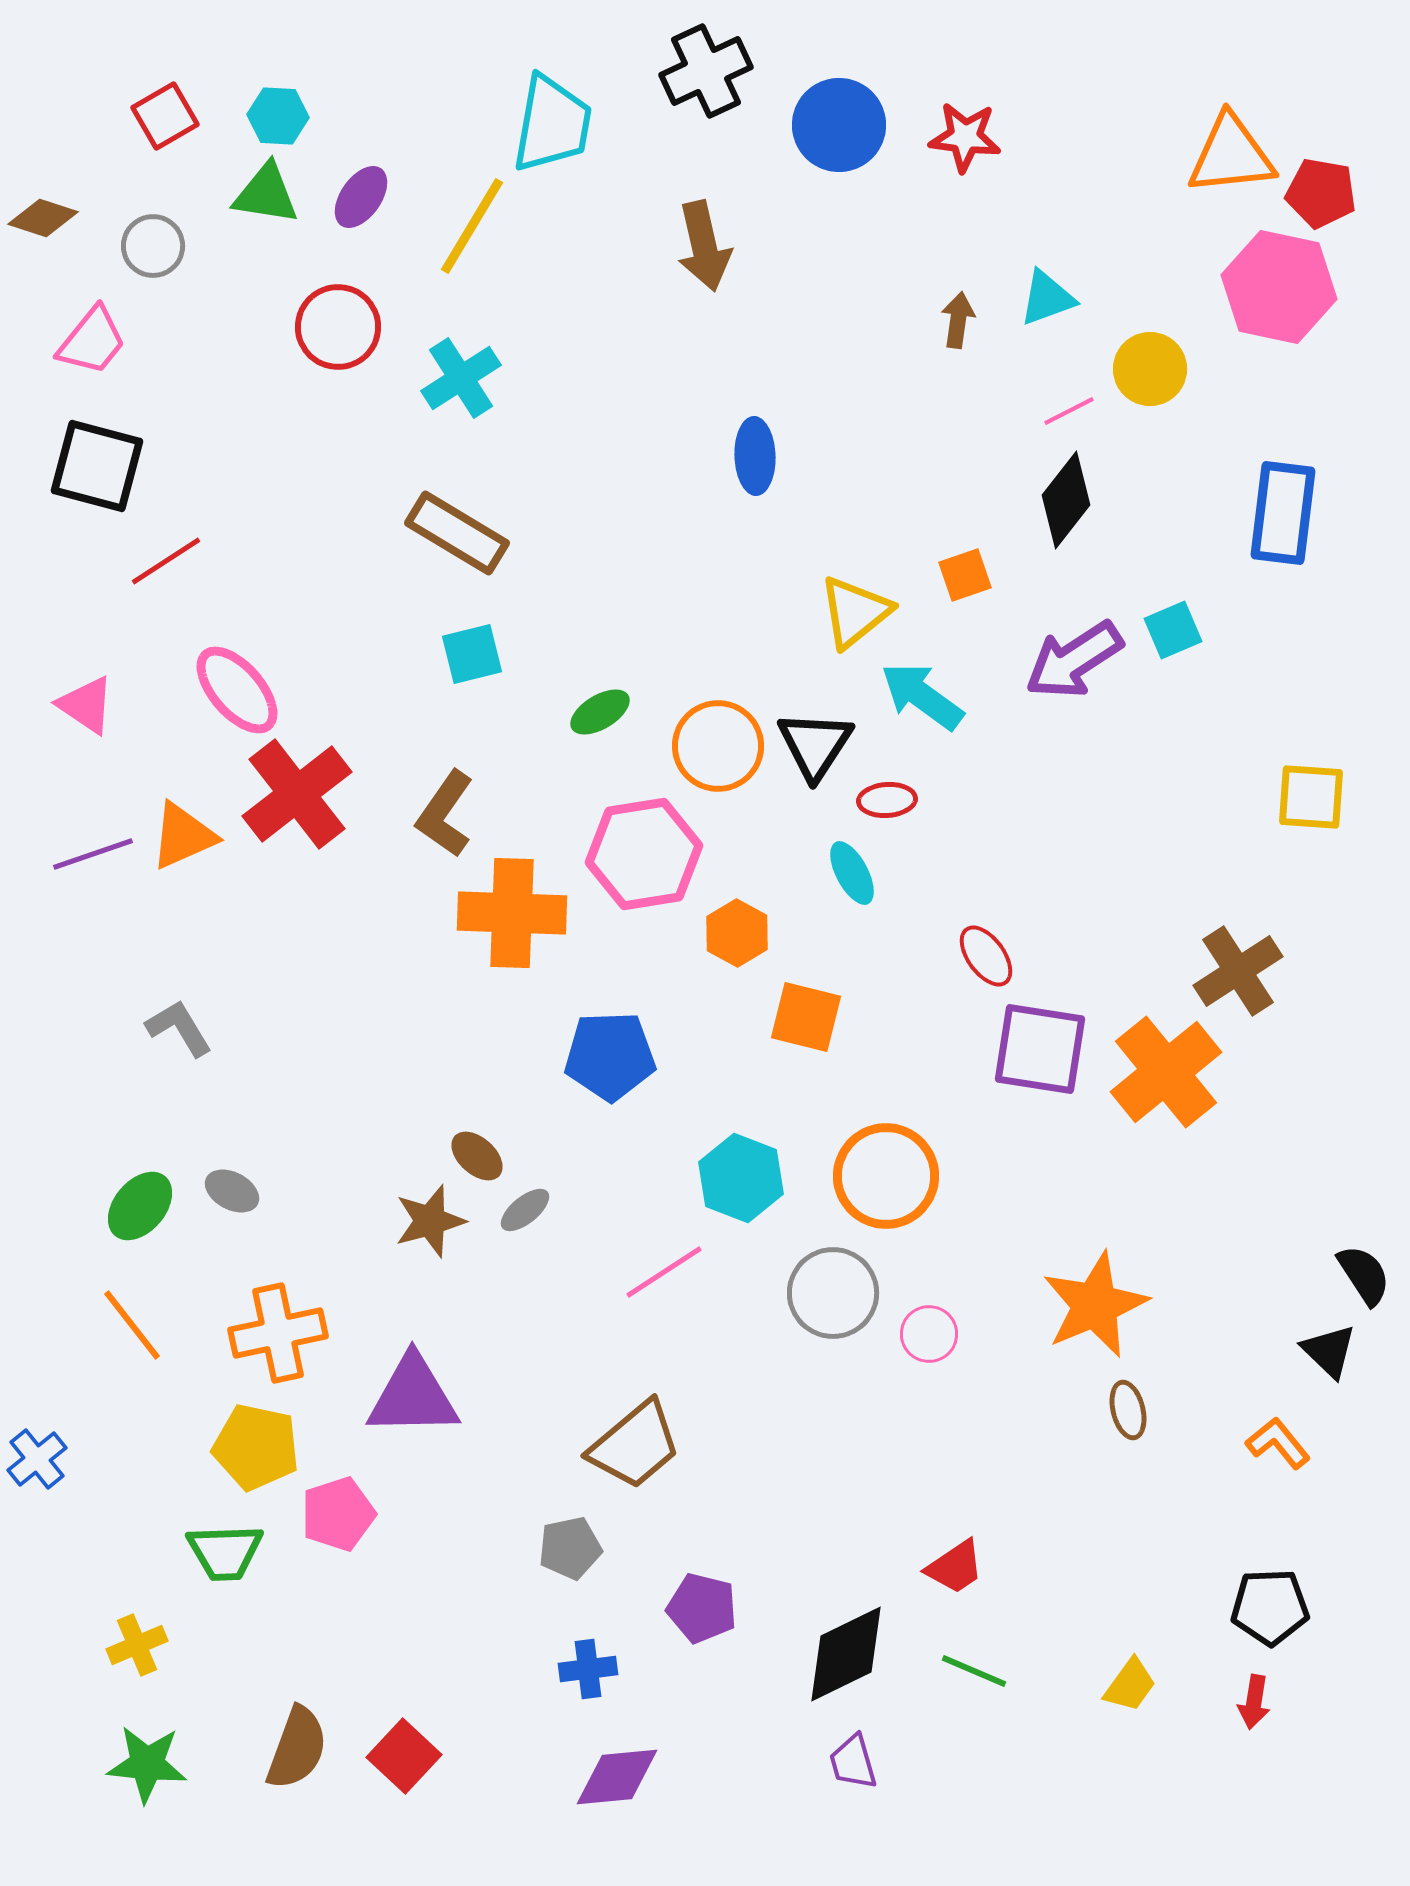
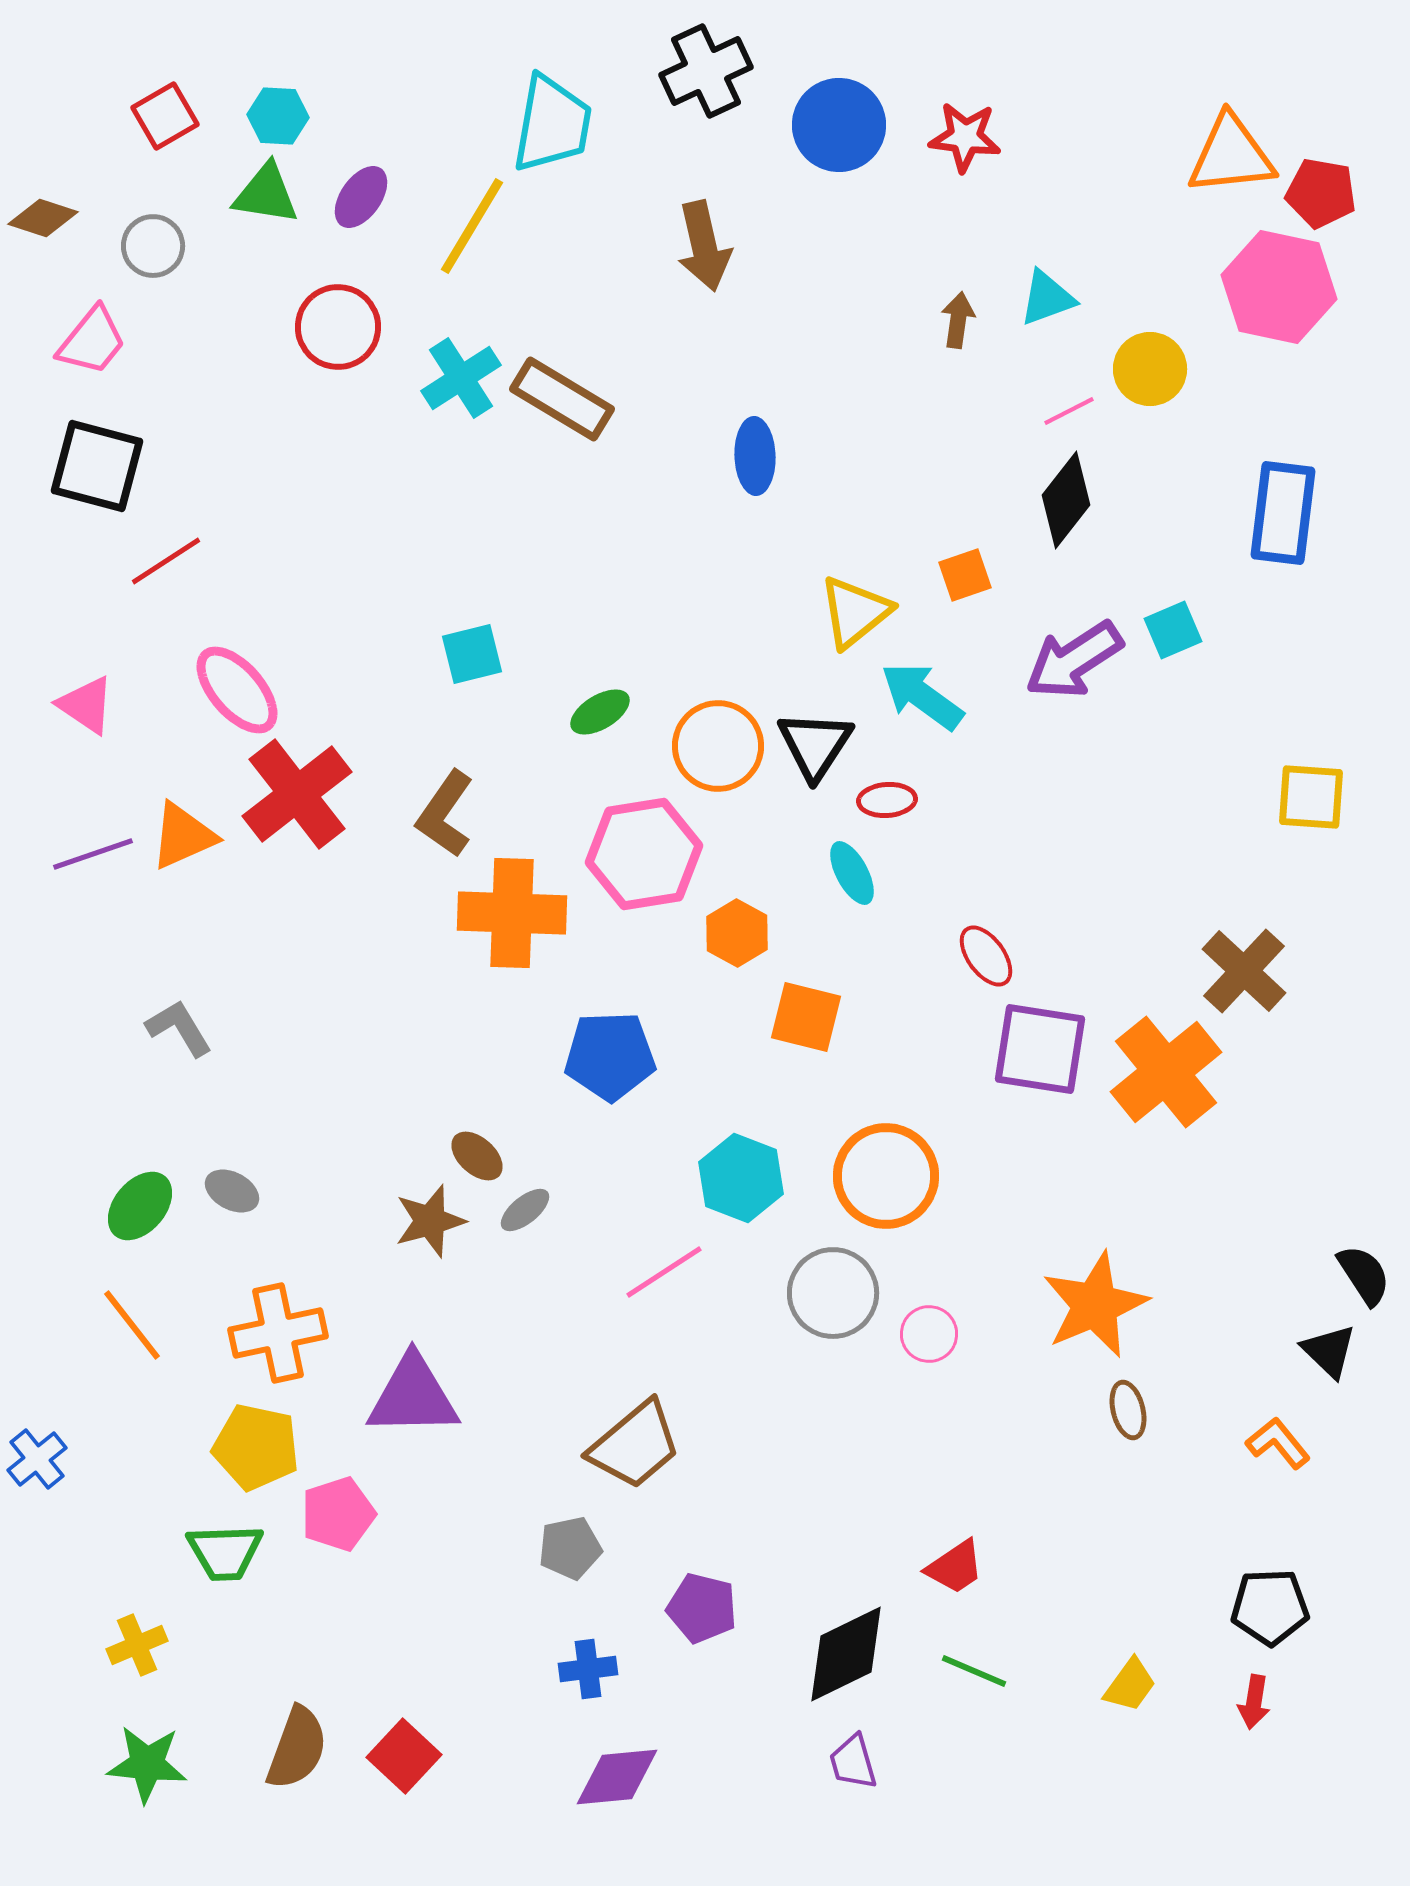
brown rectangle at (457, 533): moved 105 px right, 134 px up
brown cross at (1238, 971): moved 6 px right; rotated 14 degrees counterclockwise
